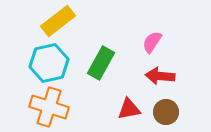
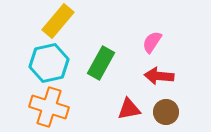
yellow rectangle: rotated 12 degrees counterclockwise
red arrow: moved 1 px left
